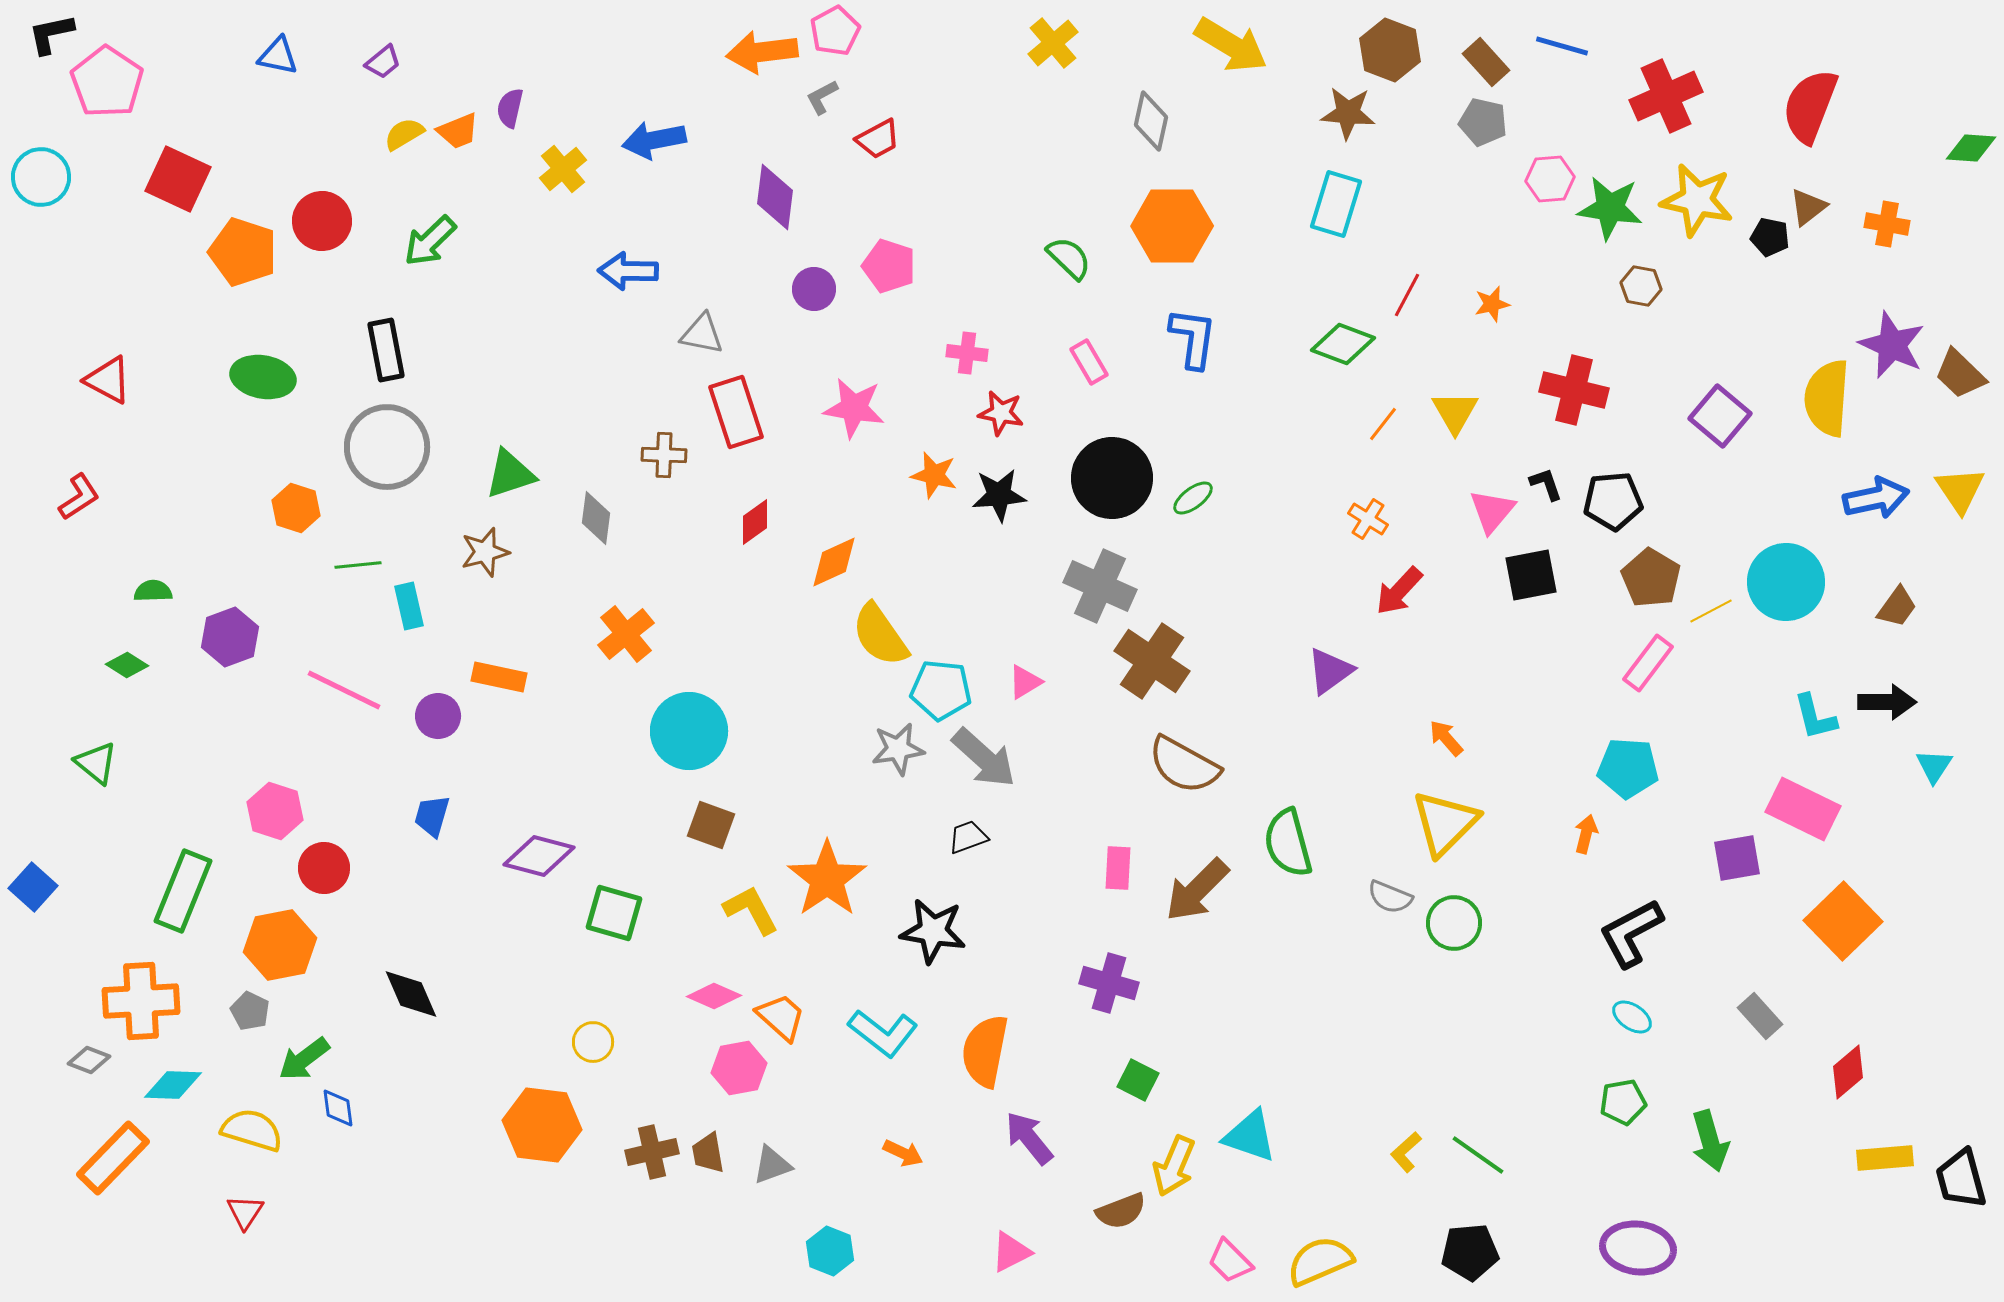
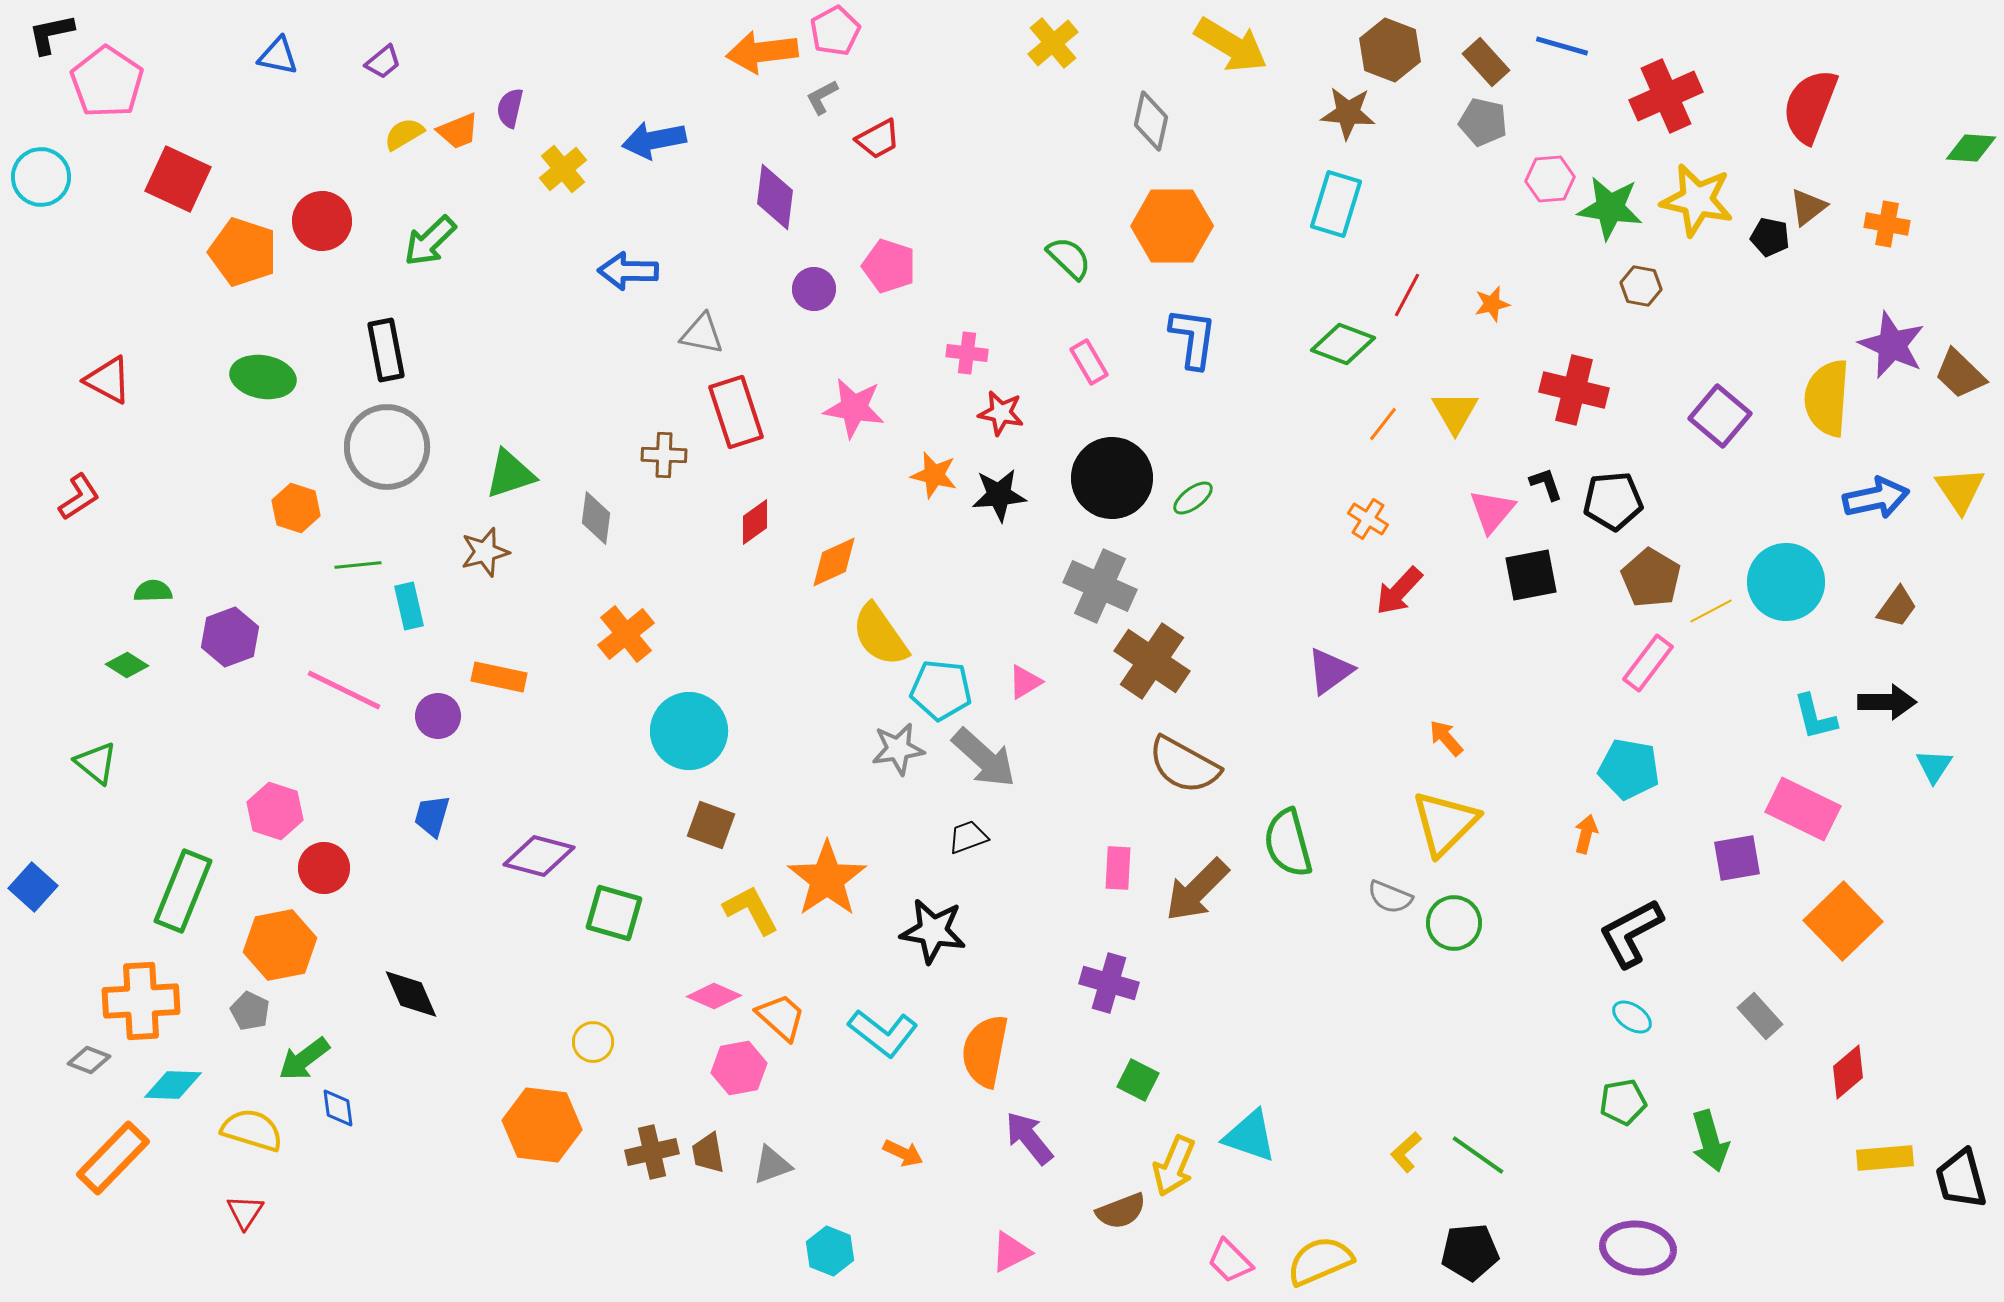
cyan pentagon at (1628, 768): moved 1 px right, 1 px down; rotated 6 degrees clockwise
